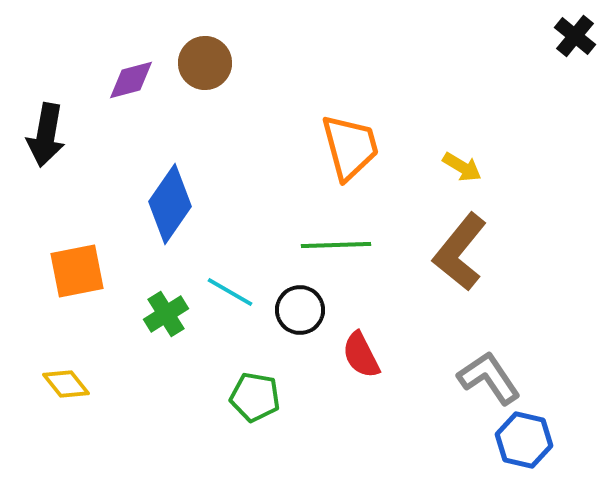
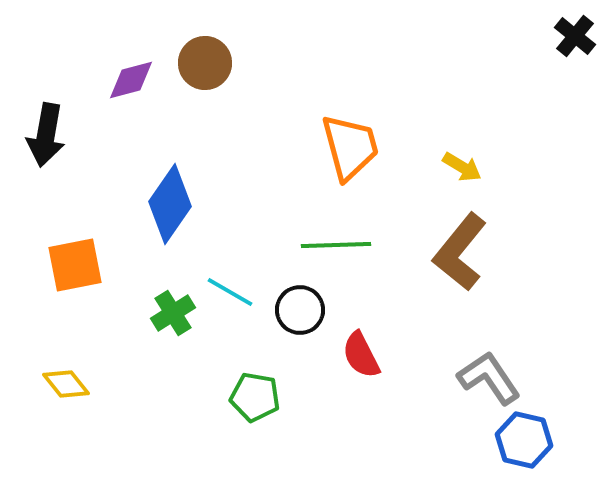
orange square: moved 2 px left, 6 px up
green cross: moved 7 px right, 1 px up
